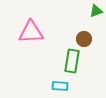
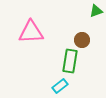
brown circle: moved 2 px left, 1 px down
green rectangle: moved 2 px left
cyan rectangle: rotated 42 degrees counterclockwise
